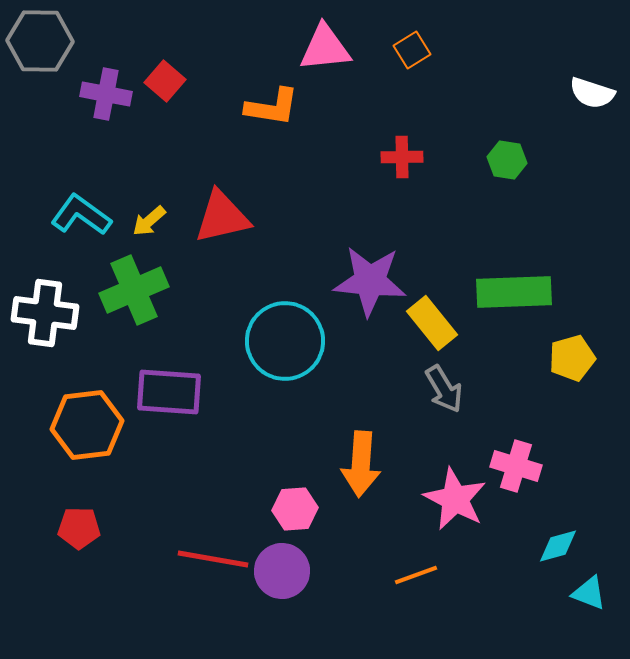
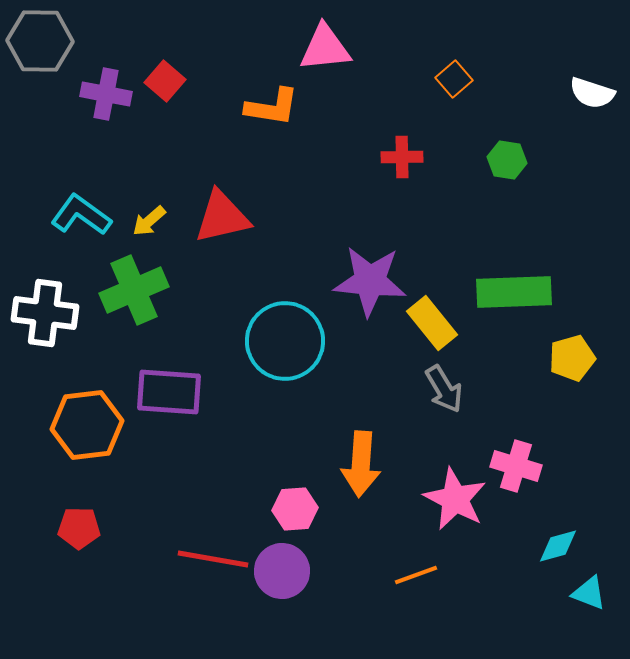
orange square: moved 42 px right, 29 px down; rotated 9 degrees counterclockwise
